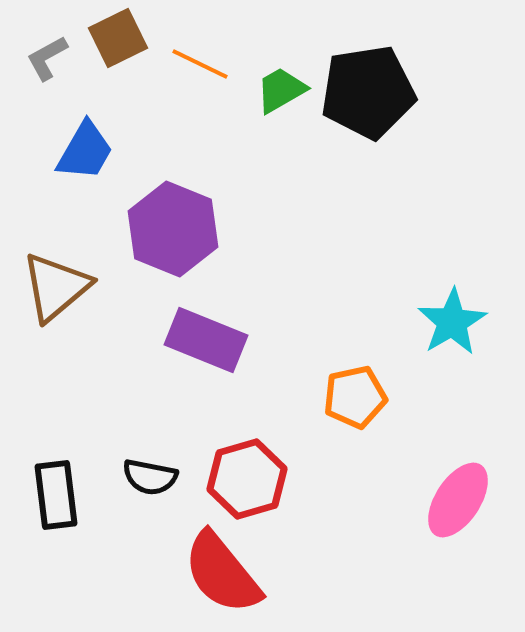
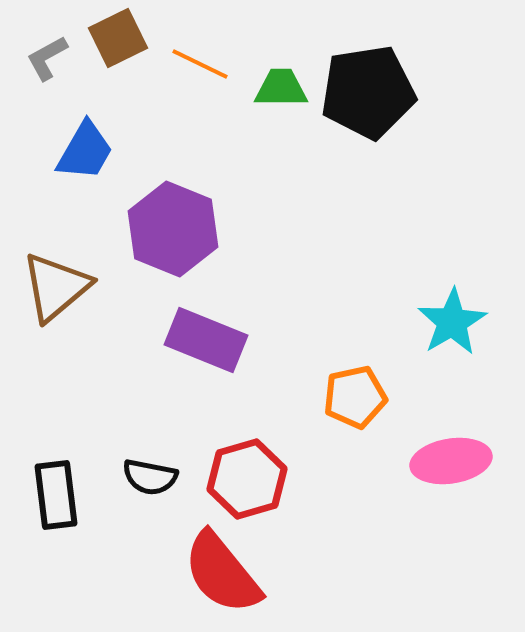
green trapezoid: moved 2 px up; rotated 30 degrees clockwise
pink ellipse: moved 7 px left, 39 px up; rotated 48 degrees clockwise
